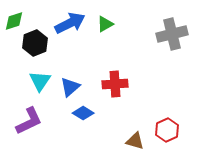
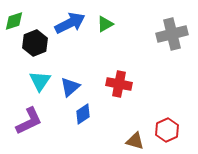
red cross: moved 4 px right; rotated 15 degrees clockwise
blue diamond: moved 1 px down; rotated 65 degrees counterclockwise
